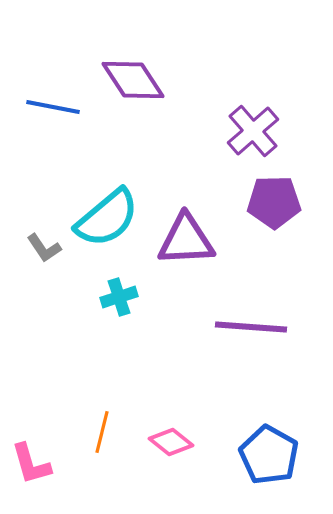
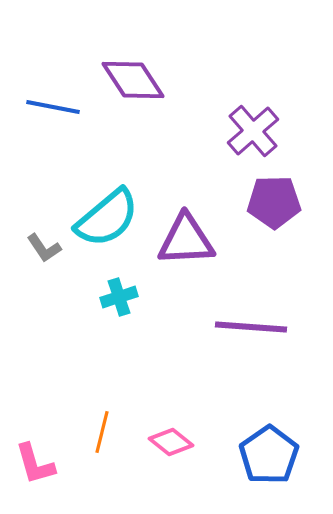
blue pentagon: rotated 8 degrees clockwise
pink L-shape: moved 4 px right
